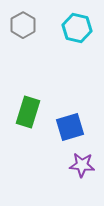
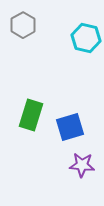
cyan hexagon: moved 9 px right, 10 px down
green rectangle: moved 3 px right, 3 px down
